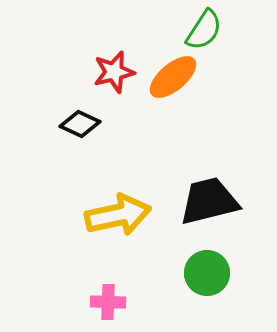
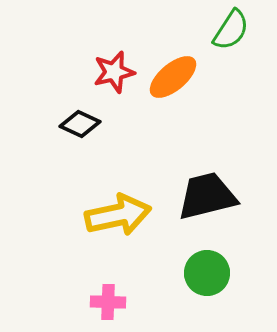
green semicircle: moved 27 px right
black trapezoid: moved 2 px left, 5 px up
